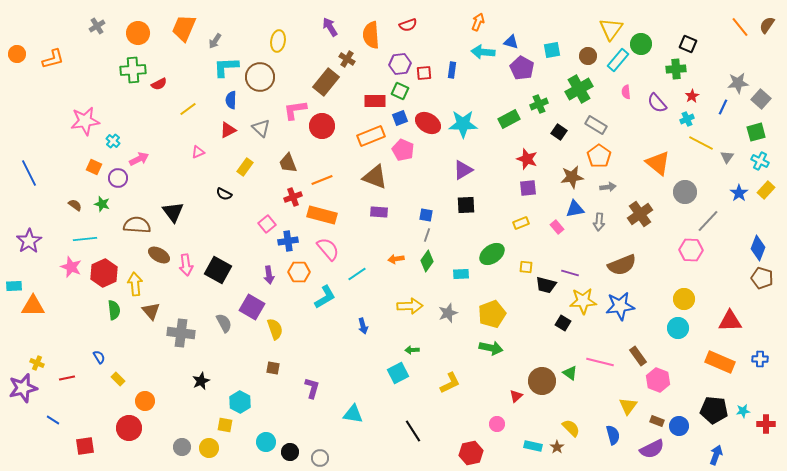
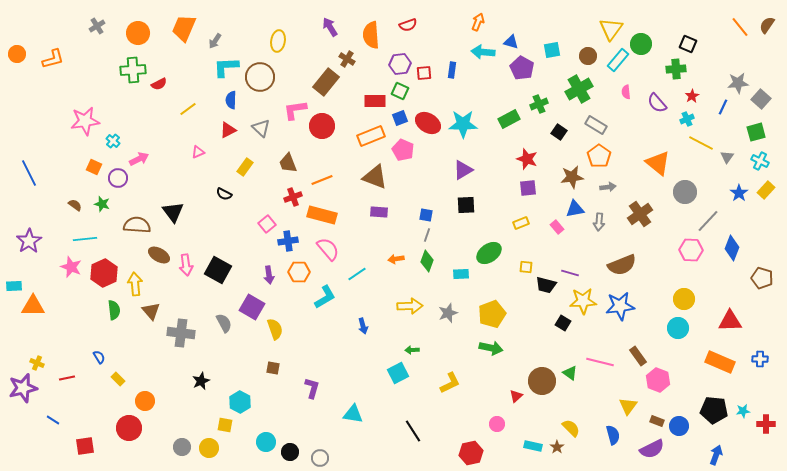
blue diamond at (758, 248): moved 26 px left
green ellipse at (492, 254): moved 3 px left, 1 px up
green diamond at (427, 261): rotated 15 degrees counterclockwise
